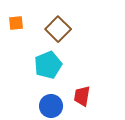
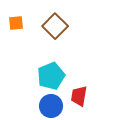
brown square: moved 3 px left, 3 px up
cyan pentagon: moved 3 px right, 11 px down
red trapezoid: moved 3 px left
